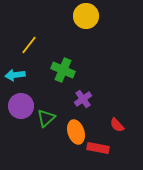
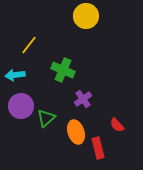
red rectangle: rotated 65 degrees clockwise
